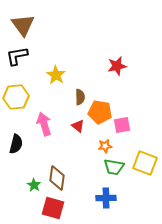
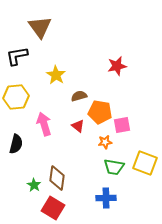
brown triangle: moved 17 px right, 2 px down
brown semicircle: moved 1 px left, 1 px up; rotated 105 degrees counterclockwise
orange star: moved 4 px up
red square: rotated 15 degrees clockwise
